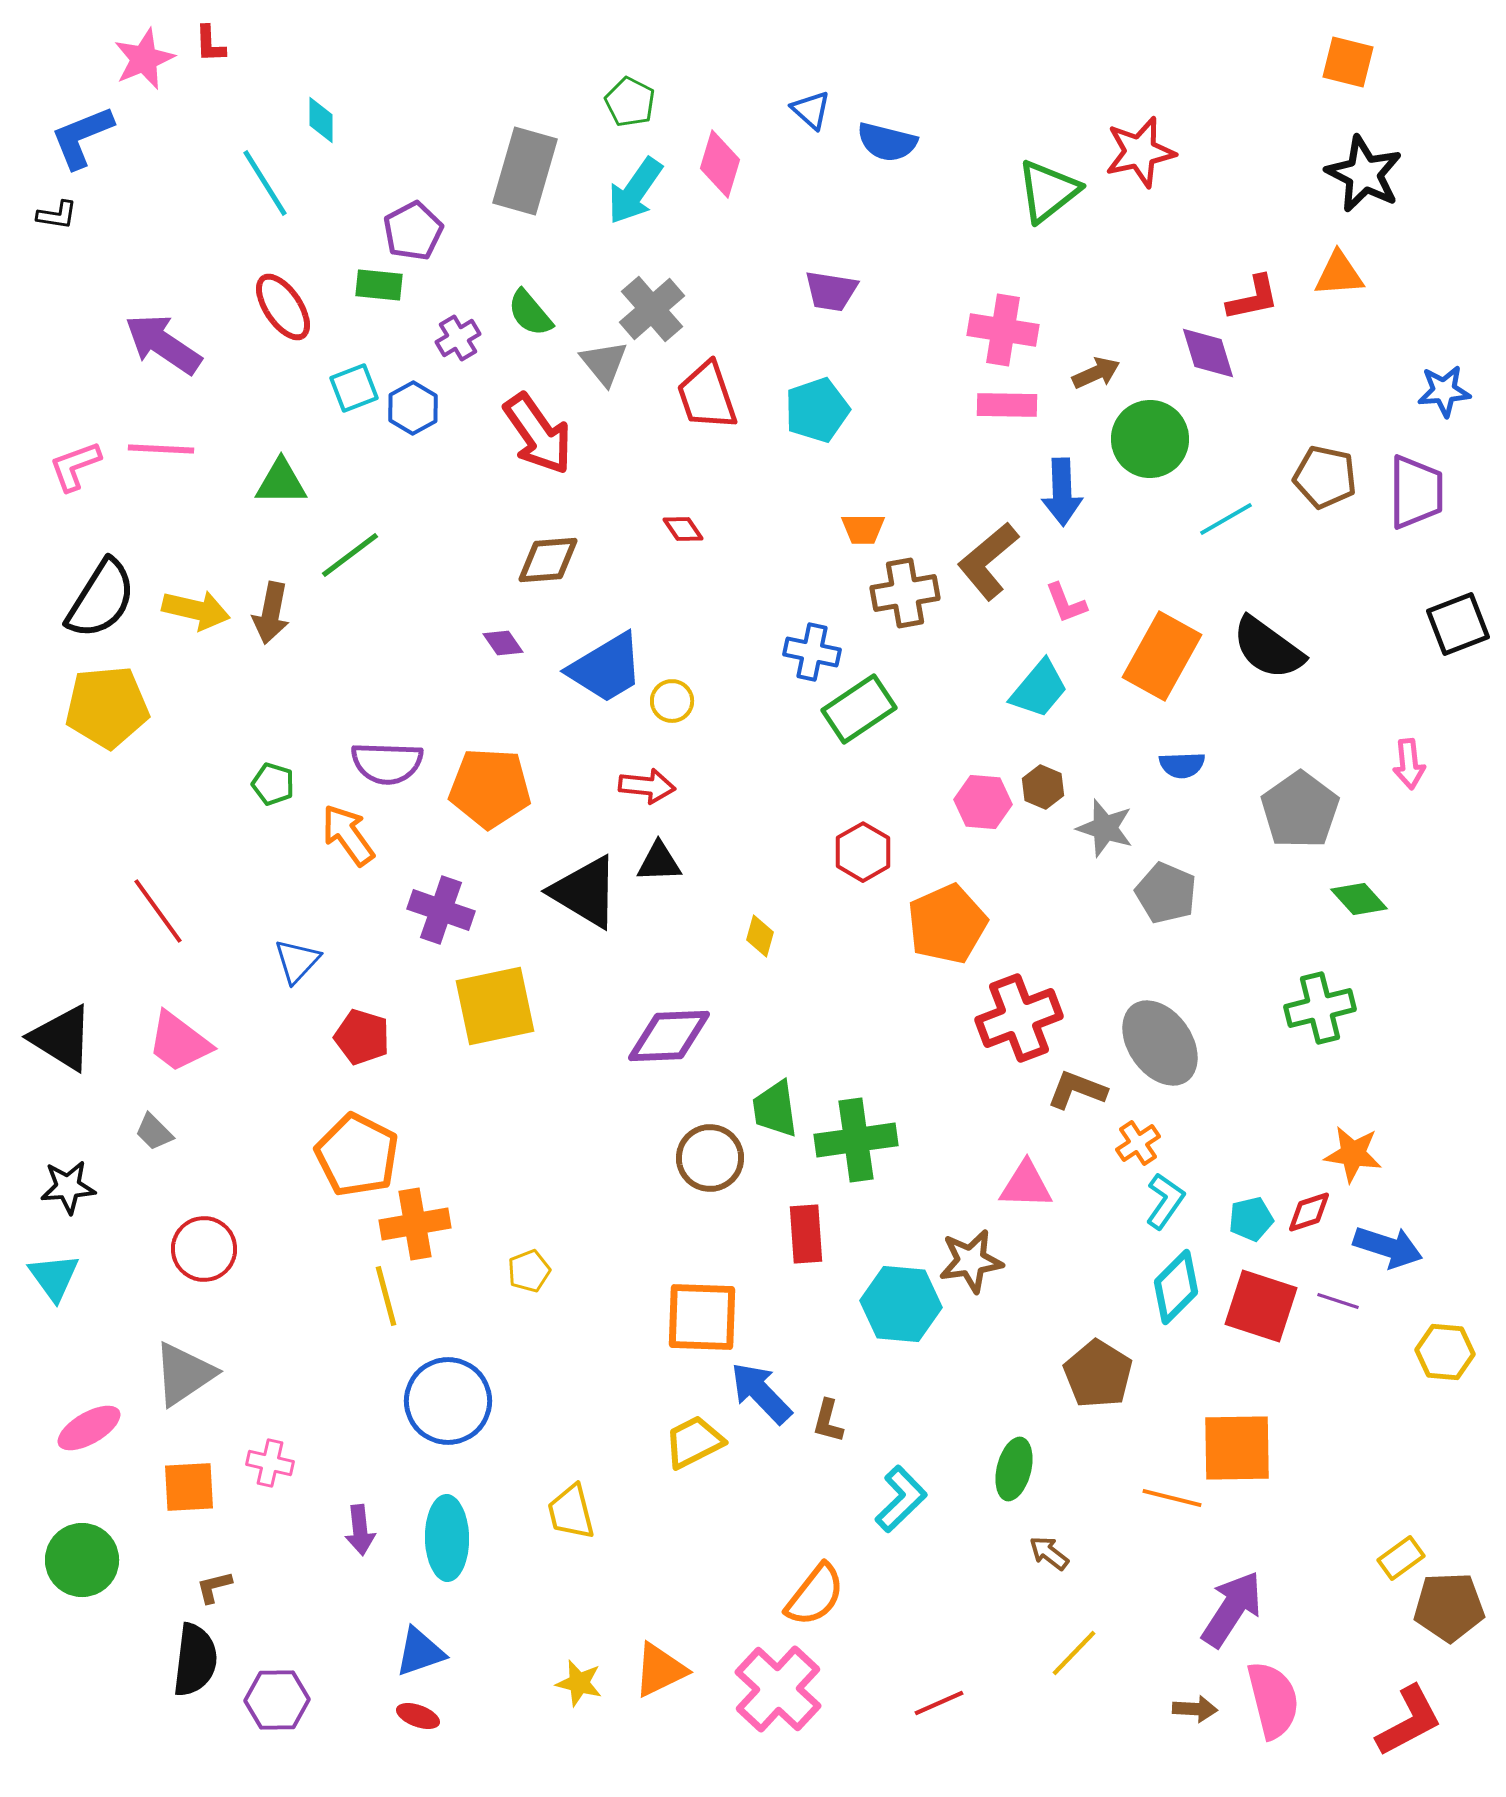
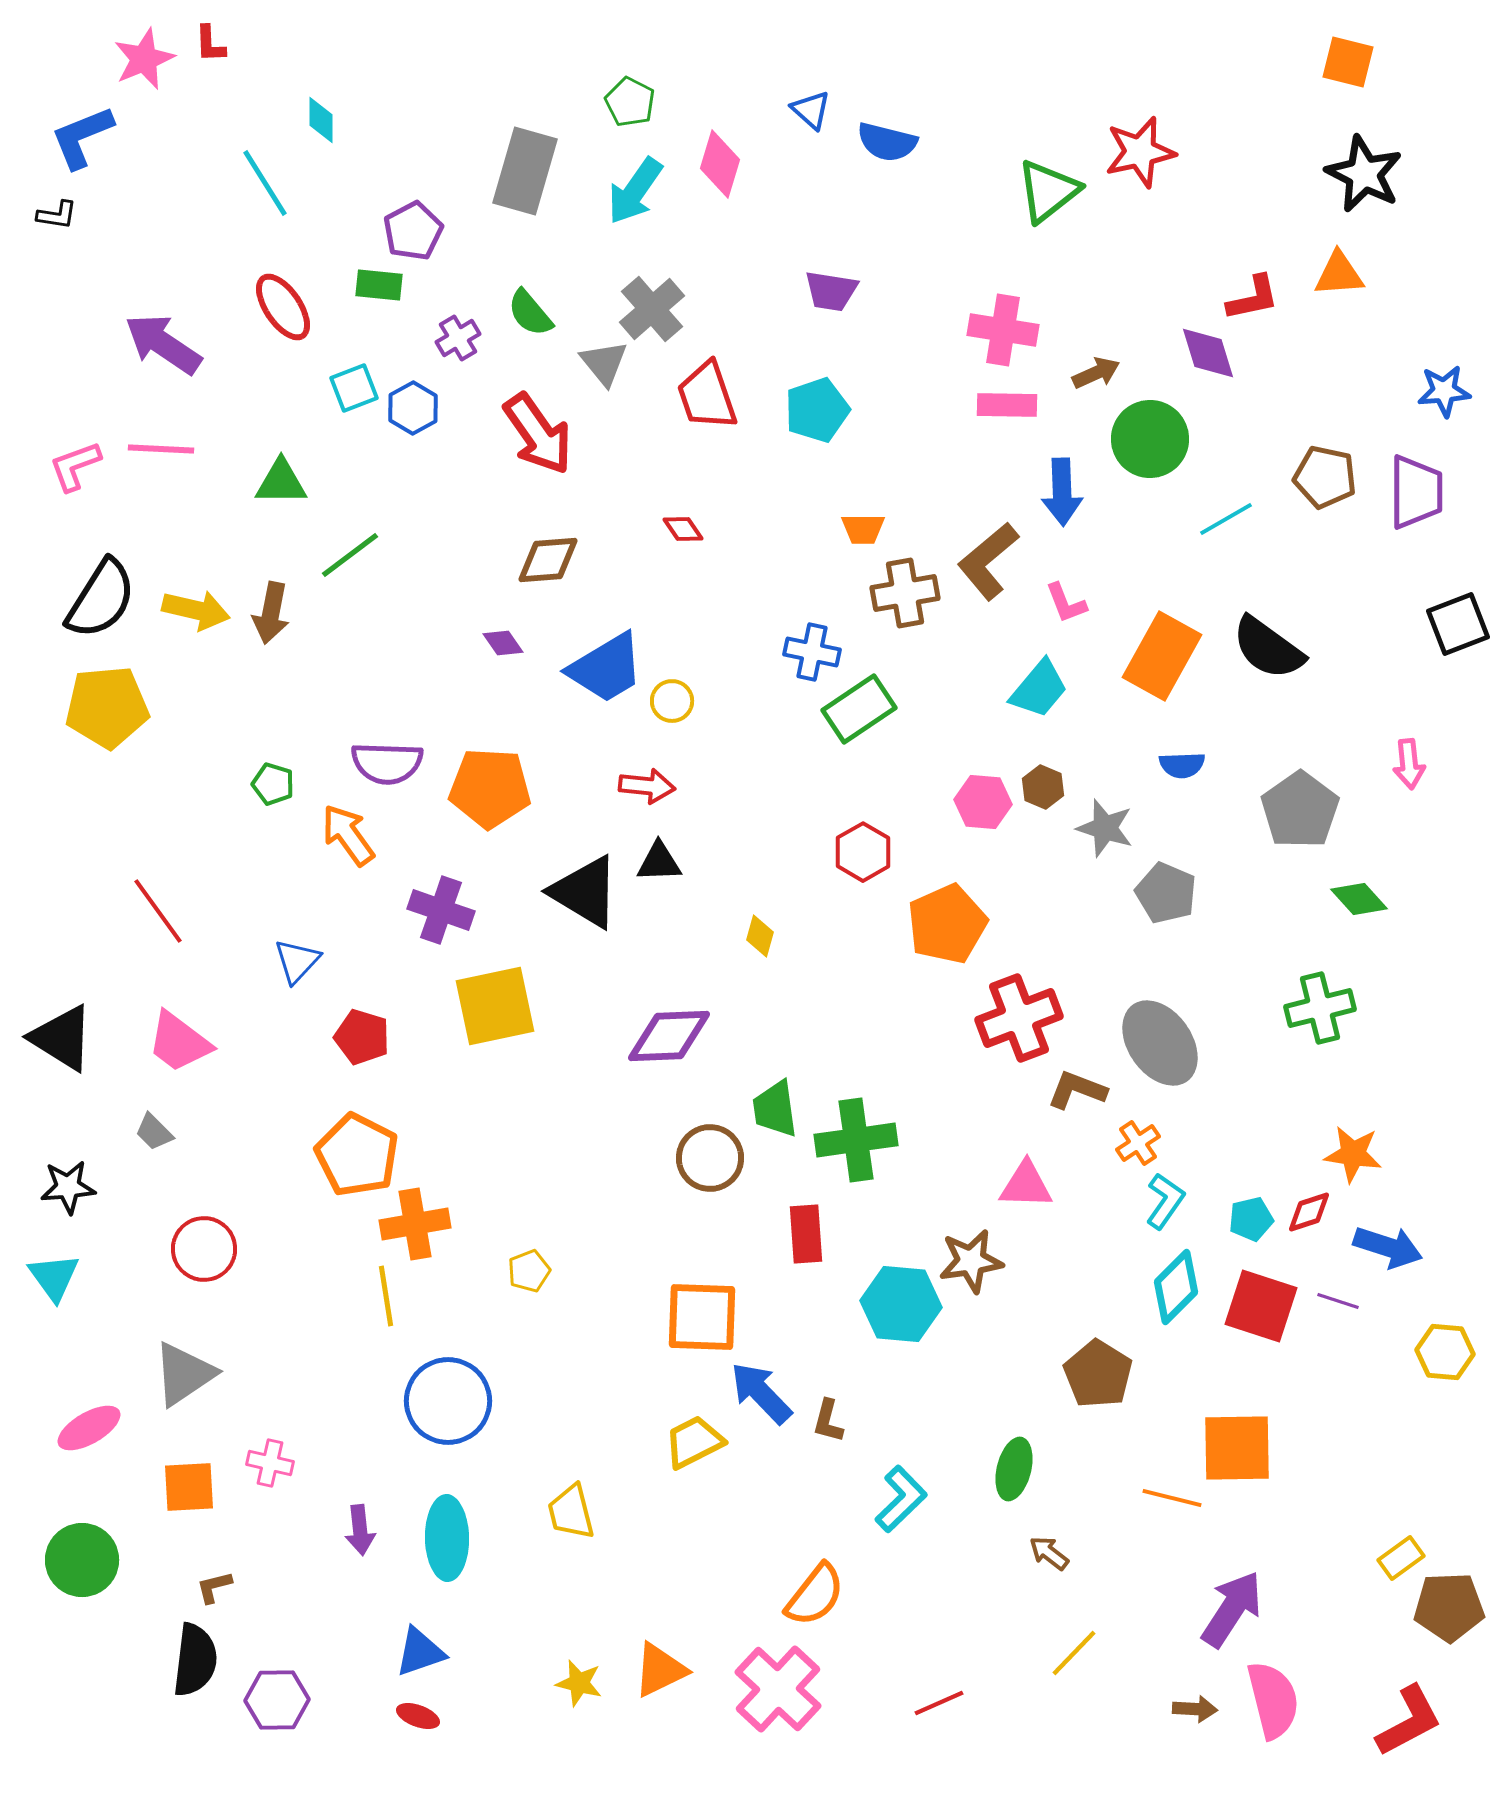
yellow line at (386, 1296): rotated 6 degrees clockwise
